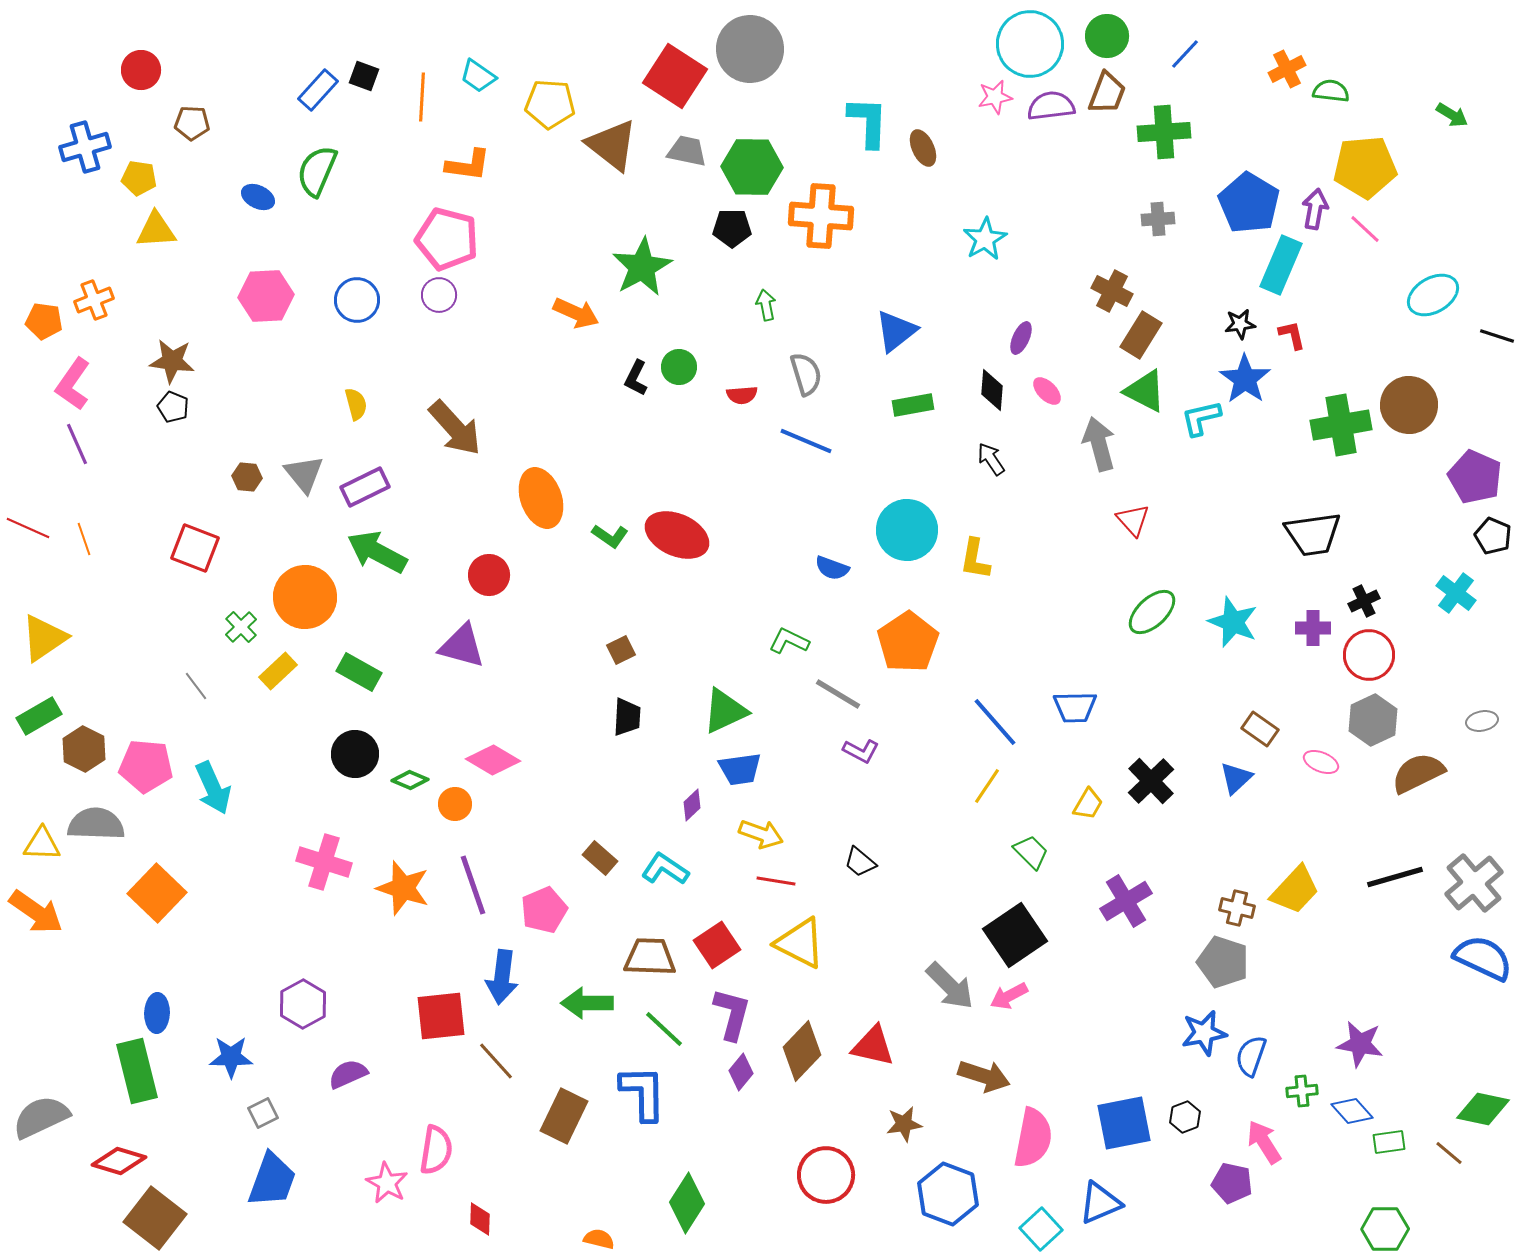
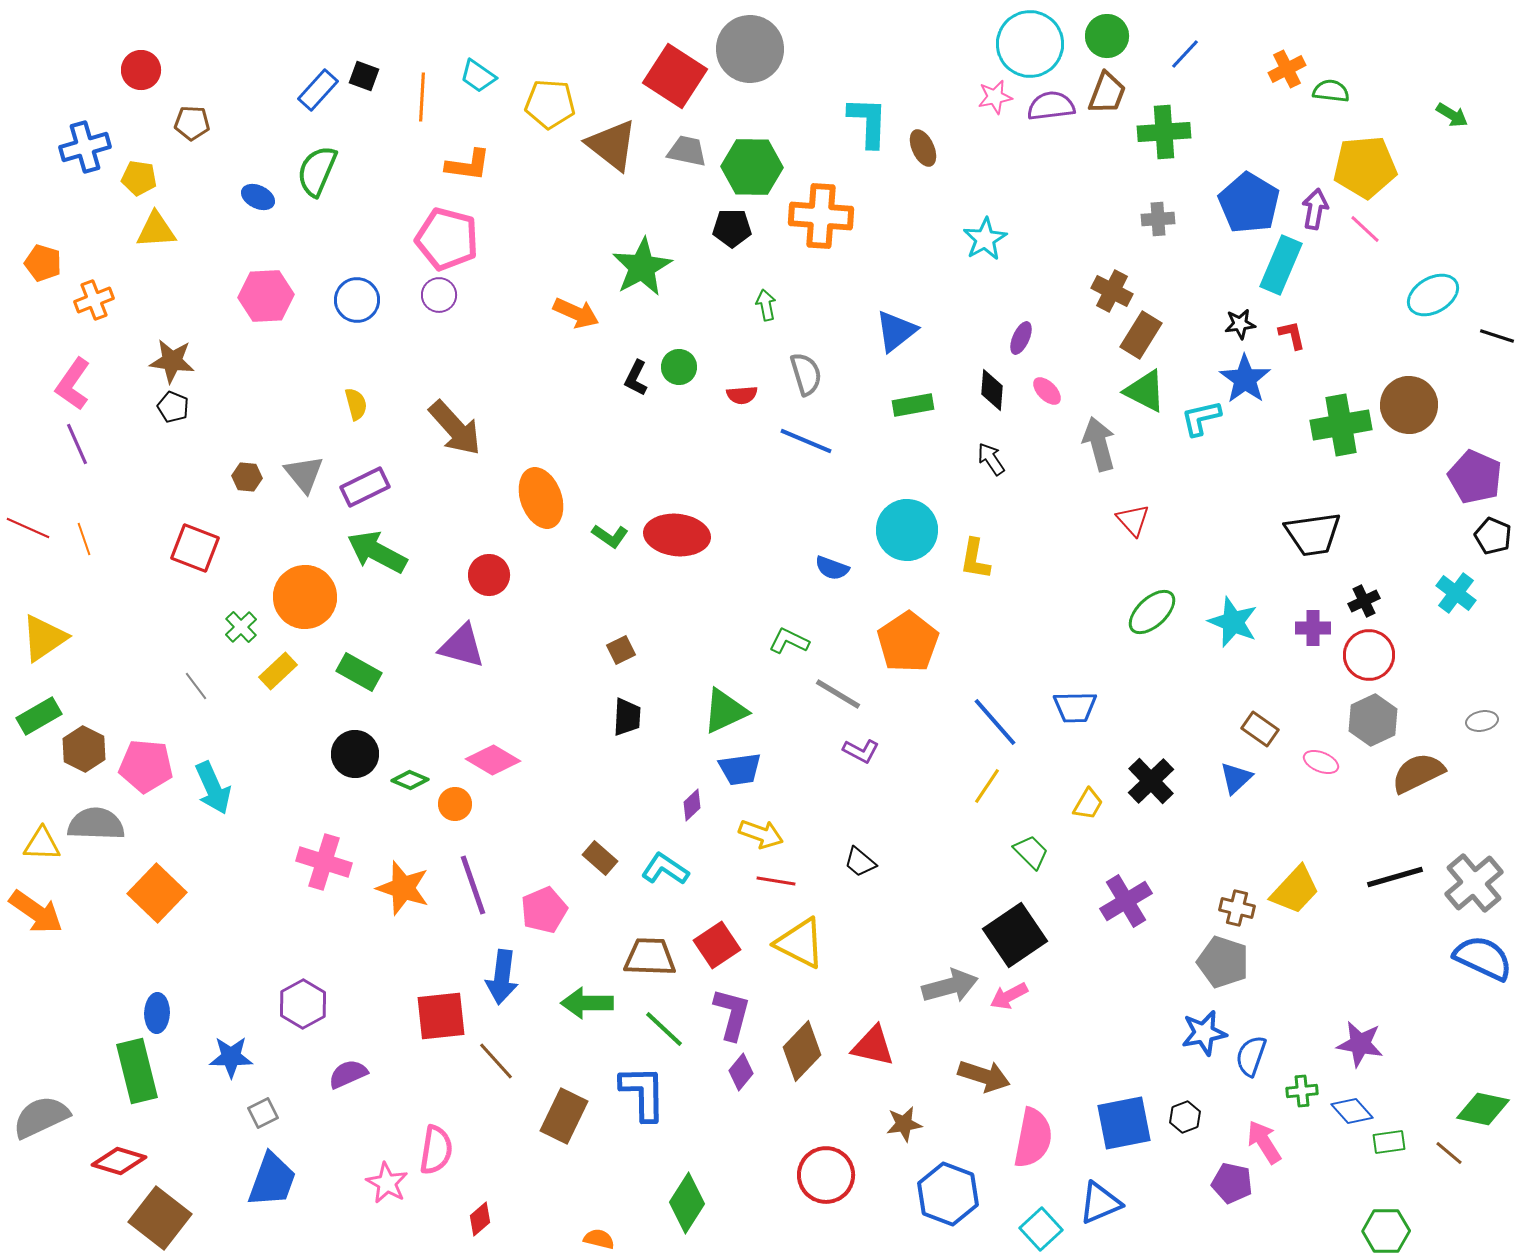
orange pentagon at (44, 321): moved 1 px left, 58 px up; rotated 9 degrees clockwise
red ellipse at (677, 535): rotated 18 degrees counterclockwise
gray arrow at (950, 986): rotated 60 degrees counterclockwise
brown square at (155, 1218): moved 5 px right
red diamond at (480, 1219): rotated 48 degrees clockwise
green hexagon at (1385, 1229): moved 1 px right, 2 px down
